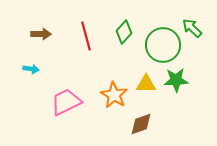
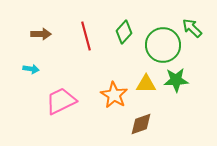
pink trapezoid: moved 5 px left, 1 px up
